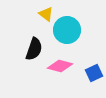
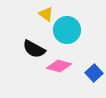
black semicircle: rotated 100 degrees clockwise
pink diamond: moved 1 px left
blue square: rotated 18 degrees counterclockwise
